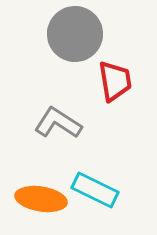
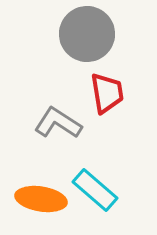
gray circle: moved 12 px right
red trapezoid: moved 8 px left, 12 px down
cyan rectangle: rotated 15 degrees clockwise
